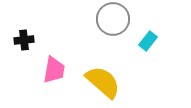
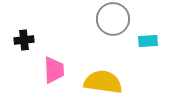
cyan rectangle: rotated 48 degrees clockwise
pink trapezoid: rotated 12 degrees counterclockwise
yellow semicircle: rotated 33 degrees counterclockwise
